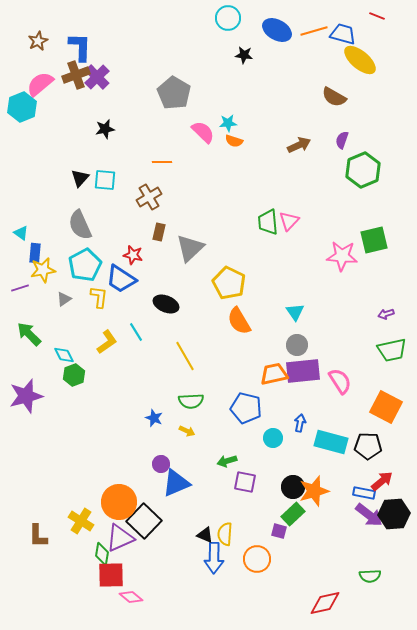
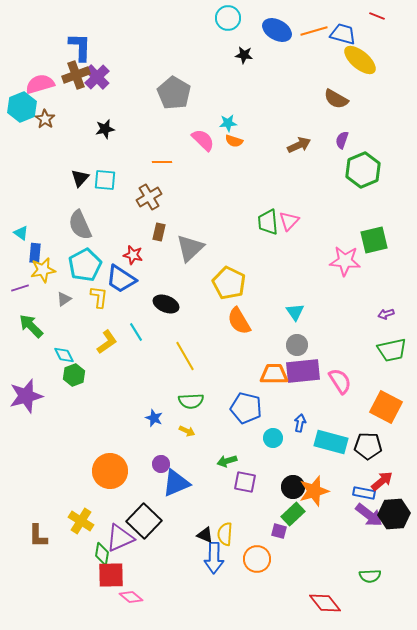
brown star at (38, 41): moved 7 px right, 78 px down; rotated 12 degrees counterclockwise
pink semicircle at (40, 84): rotated 24 degrees clockwise
brown semicircle at (334, 97): moved 2 px right, 2 px down
pink semicircle at (203, 132): moved 8 px down
pink star at (342, 256): moved 3 px right, 5 px down
green arrow at (29, 334): moved 2 px right, 8 px up
orange trapezoid at (274, 374): rotated 12 degrees clockwise
orange circle at (119, 502): moved 9 px left, 31 px up
red diamond at (325, 603): rotated 64 degrees clockwise
